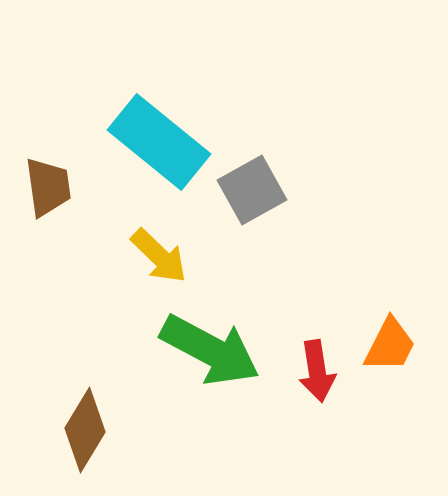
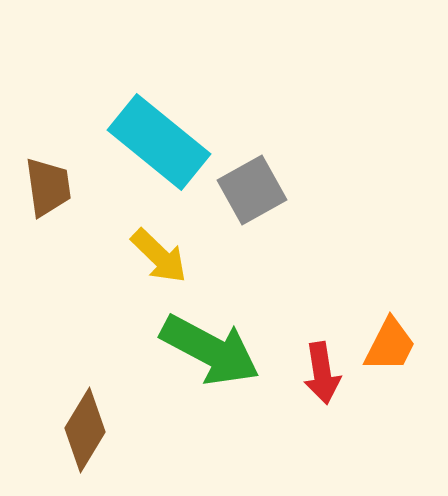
red arrow: moved 5 px right, 2 px down
